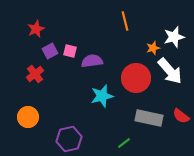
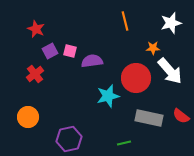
red star: rotated 24 degrees counterclockwise
white star: moved 3 px left, 14 px up
orange star: rotated 16 degrees clockwise
cyan star: moved 6 px right
green line: rotated 24 degrees clockwise
